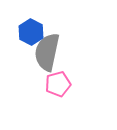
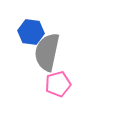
blue hexagon: rotated 20 degrees counterclockwise
